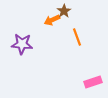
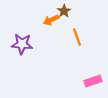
orange arrow: moved 1 px left
pink rectangle: moved 1 px up
